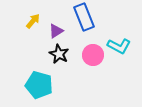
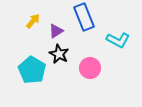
cyan L-shape: moved 1 px left, 6 px up
pink circle: moved 3 px left, 13 px down
cyan pentagon: moved 7 px left, 15 px up; rotated 16 degrees clockwise
